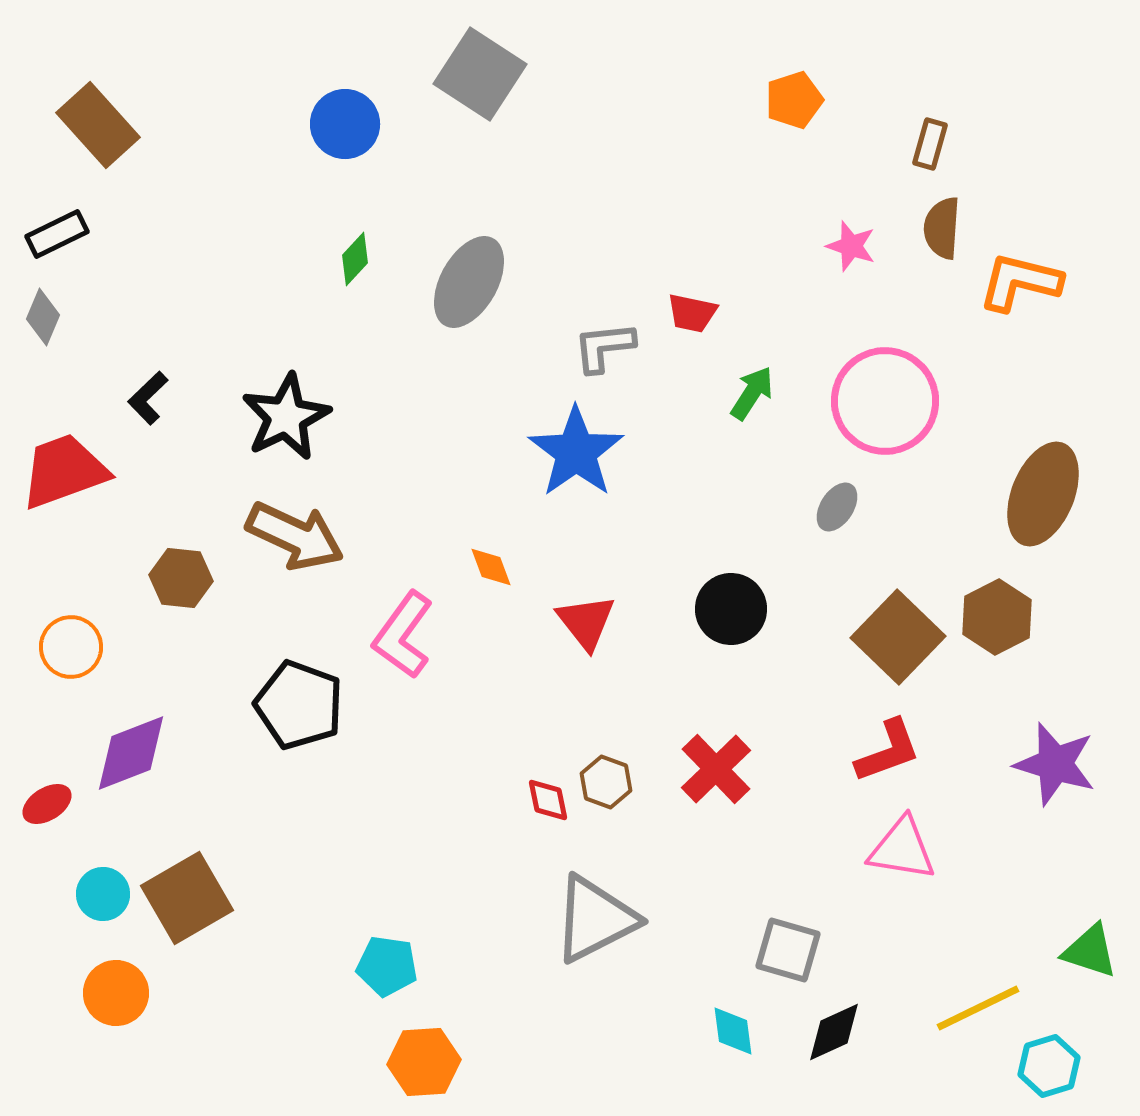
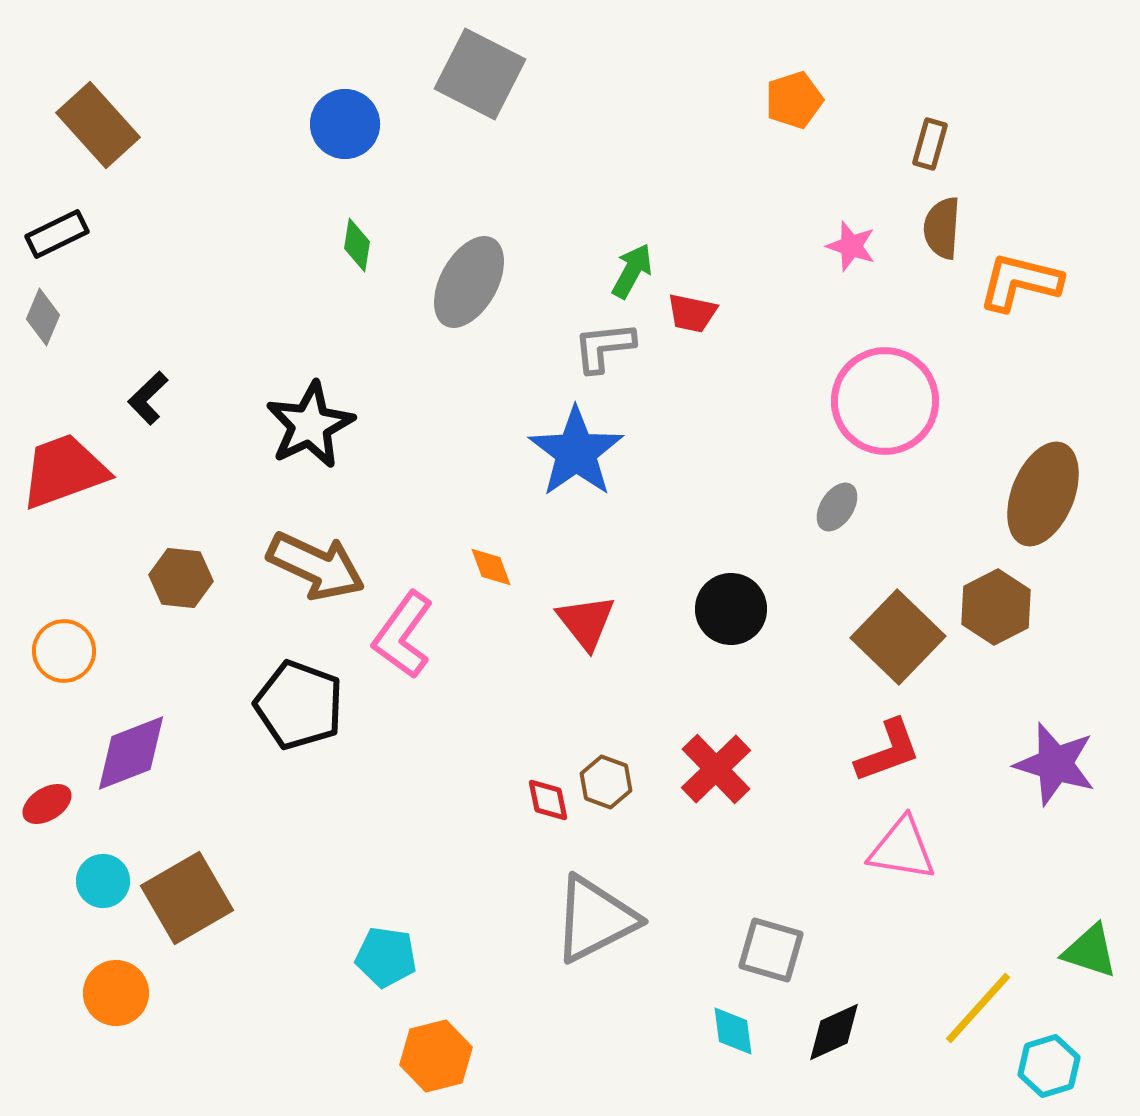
gray square at (480, 74): rotated 6 degrees counterclockwise
green diamond at (355, 259): moved 2 px right, 14 px up; rotated 34 degrees counterclockwise
green arrow at (752, 393): moved 120 px left, 122 px up; rotated 4 degrees counterclockwise
black star at (286, 417): moved 24 px right, 8 px down
brown arrow at (295, 536): moved 21 px right, 30 px down
brown hexagon at (997, 617): moved 1 px left, 10 px up
orange circle at (71, 647): moved 7 px left, 4 px down
cyan circle at (103, 894): moved 13 px up
gray square at (788, 950): moved 17 px left
cyan pentagon at (387, 966): moved 1 px left, 9 px up
yellow line at (978, 1008): rotated 22 degrees counterclockwise
orange hexagon at (424, 1062): moved 12 px right, 6 px up; rotated 10 degrees counterclockwise
